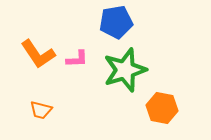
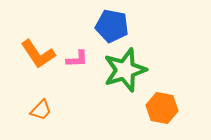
blue pentagon: moved 4 px left, 4 px down; rotated 20 degrees clockwise
orange trapezoid: rotated 60 degrees counterclockwise
